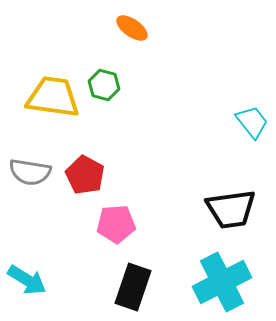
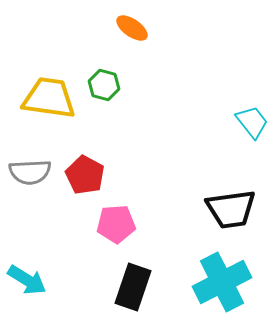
yellow trapezoid: moved 4 px left, 1 px down
gray semicircle: rotated 12 degrees counterclockwise
